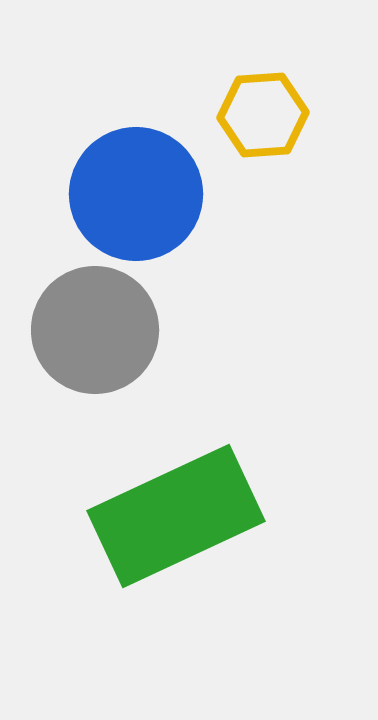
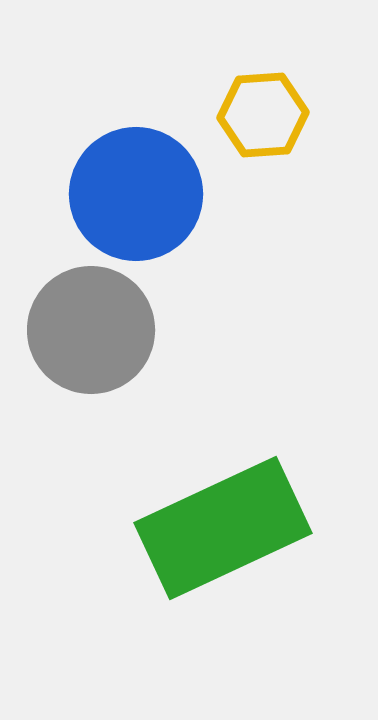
gray circle: moved 4 px left
green rectangle: moved 47 px right, 12 px down
